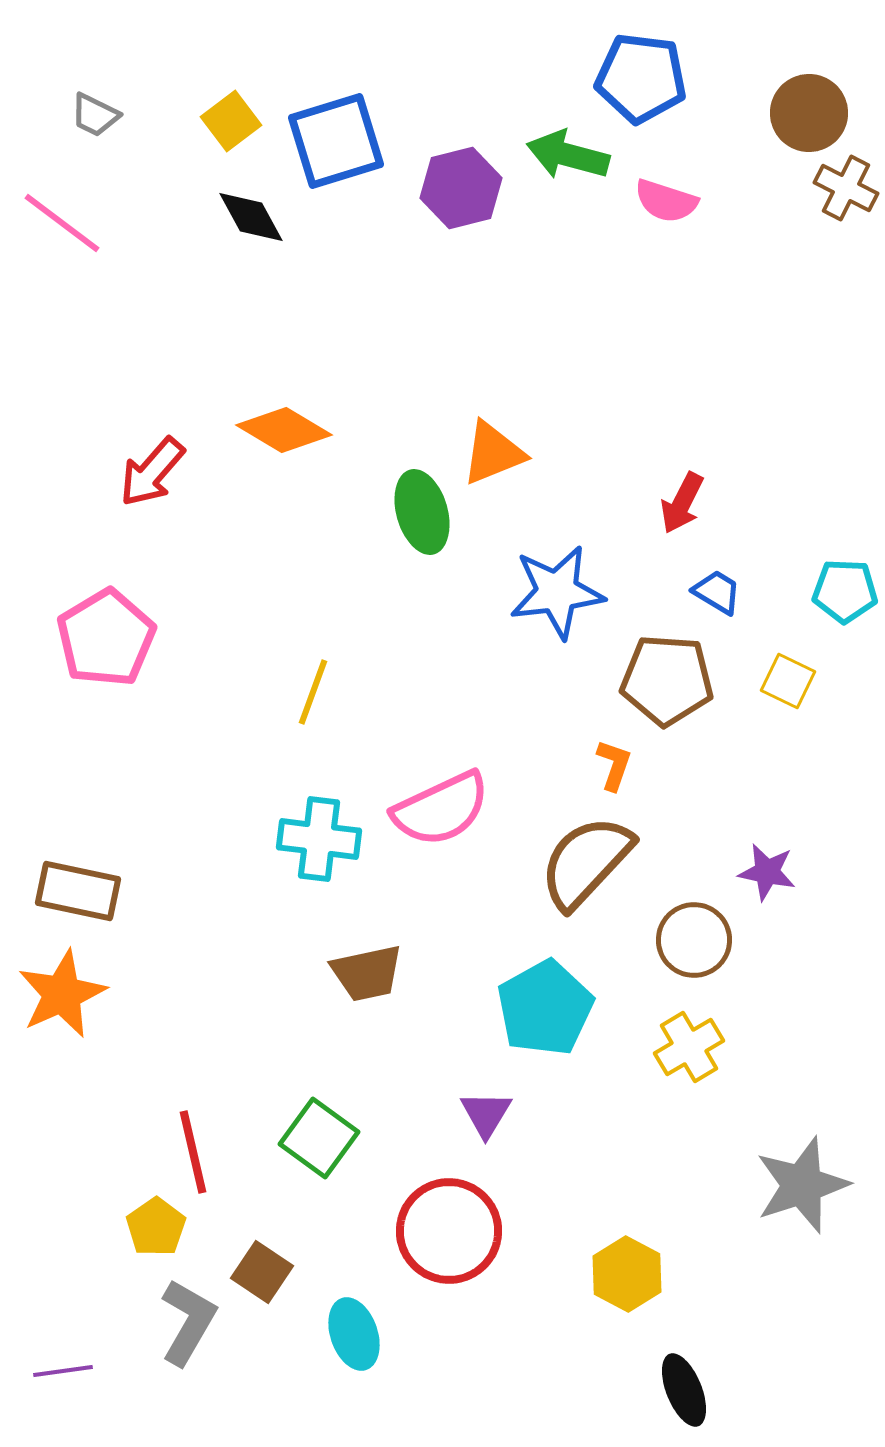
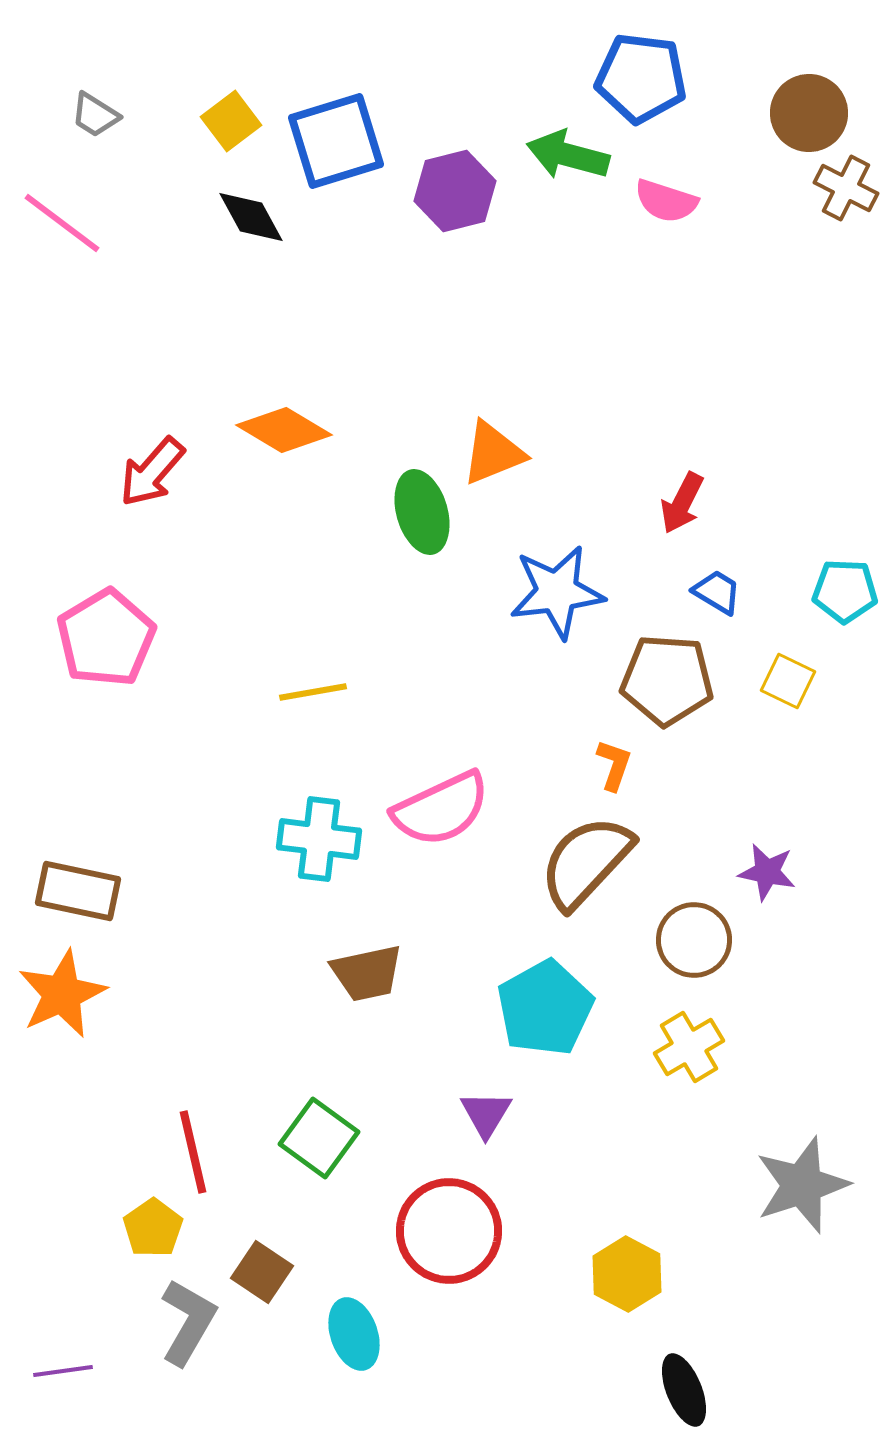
gray trapezoid at (95, 115): rotated 6 degrees clockwise
purple hexagon at (461, 188): moved 6 px left, 3 px down
yellow line at (313, 692): rotated 60 degrees clockwise
yellow pentagon at (156, 1227): moved 3 px left, 1 px down
